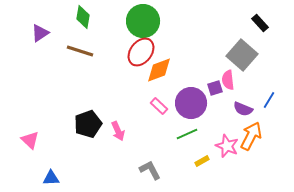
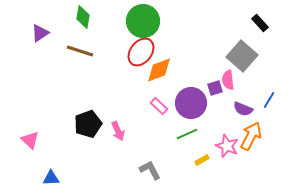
gray square: moved 1 px down
yellow rectangle: moved 1 px up
